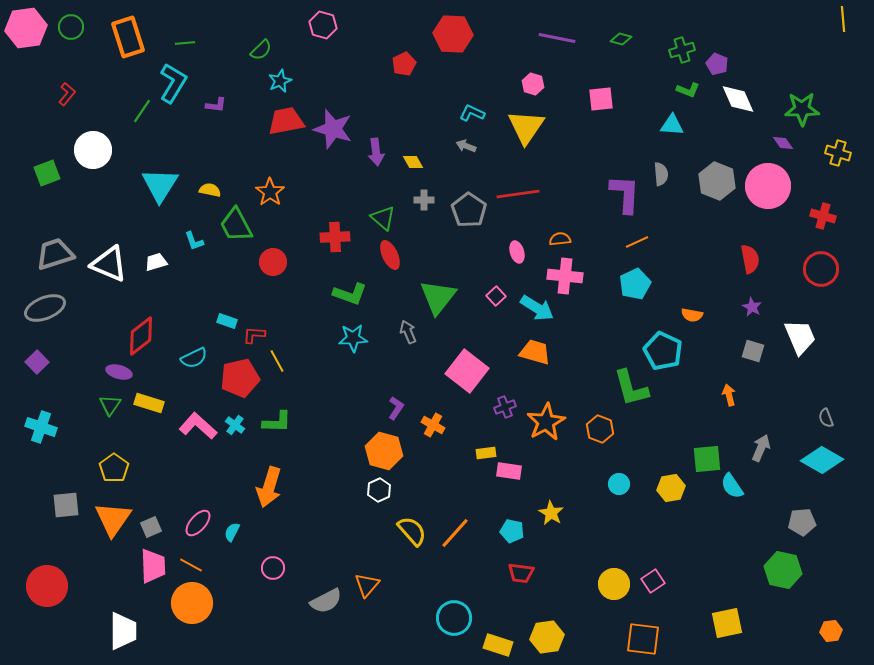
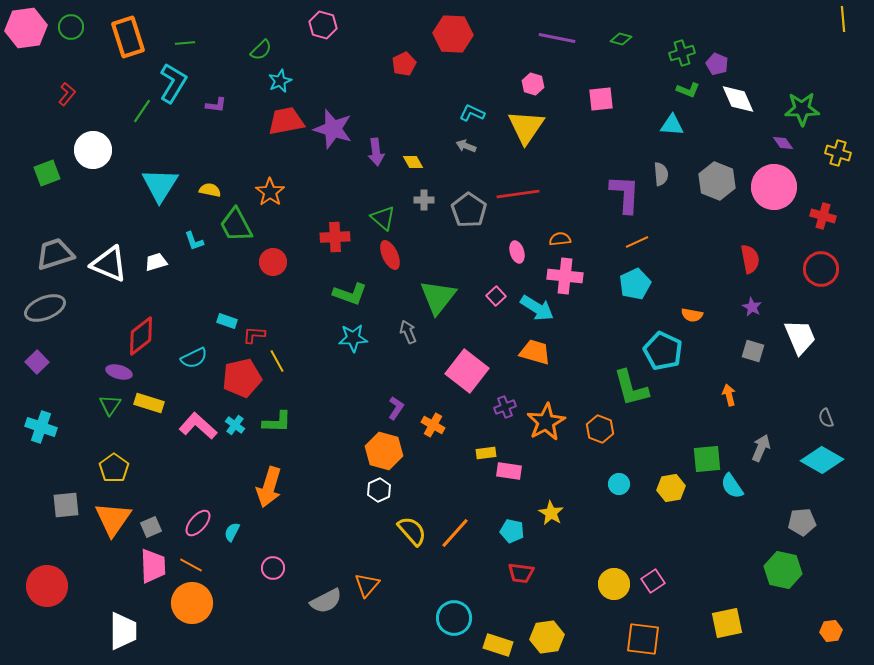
green cross at (682, 50): moved 3 px down
pink circle at (768, 186): moved 6 px right, 1 px down
red pentagon at (240, 378): moved 2 px right
